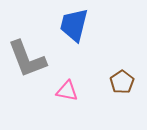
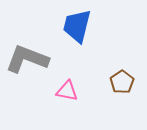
blue trapezoid: moved 3 px right, 1 px down
gray L-shape: rotated 132 degrees clockwise
